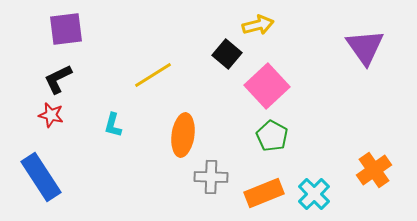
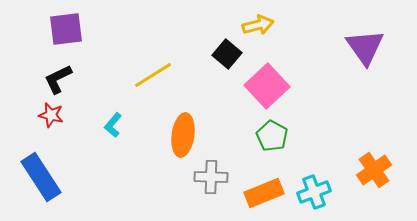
cyan L-shape: rotated 25 degrees clockwise
cyan cross: moved 2 px up; rotated 24 degrees clockwise
